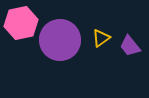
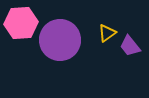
pink hexagon: rotated 8 degrees clockwise
yellow triangle: moved 6 px right, 5 px up
